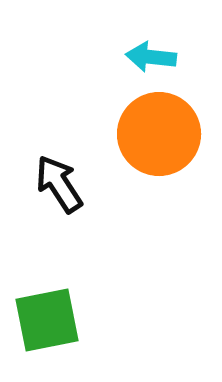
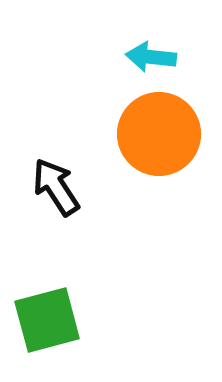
black arrow: moved 3 px left, 3 px down
green square: rotated 4 degrees counterclockwise
